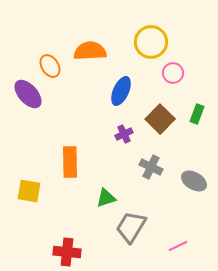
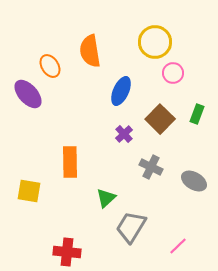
yellow circle: moved 4 px right
orange semicircle: rotated 96 degrees counterclockwise
purple cross: rotated 18 degrees counterclockwise
green triangle: rotated 25 degrees counterclockwise
pink line: rotated 18 degrees counterclockwise
